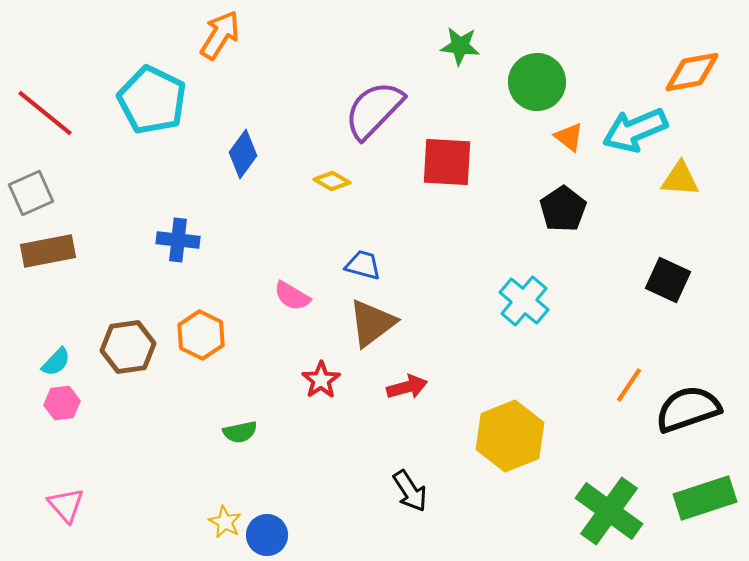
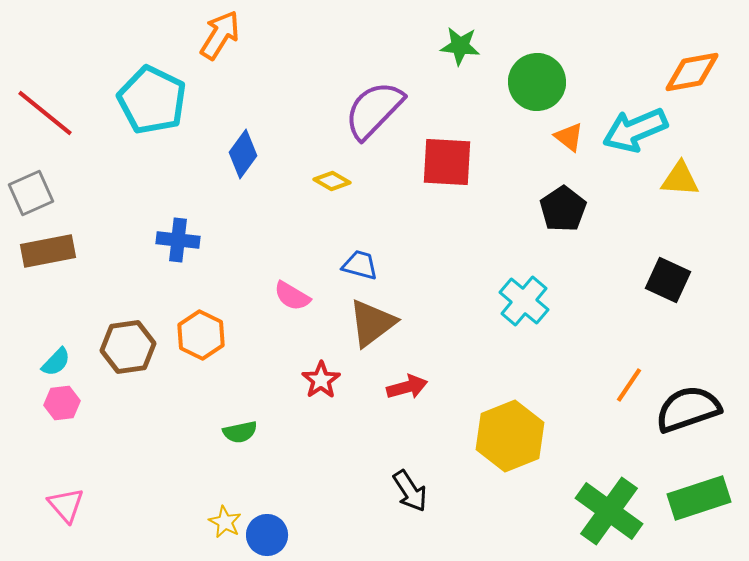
blue trapezoid: moved 3 px left
green rectangle: moved 6 px left
